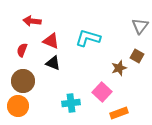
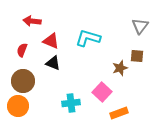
brown square: rotated 24 degrees counterclockwise
brown star: moved 1 px right
